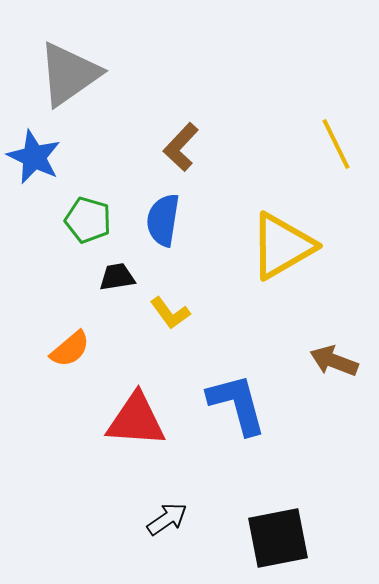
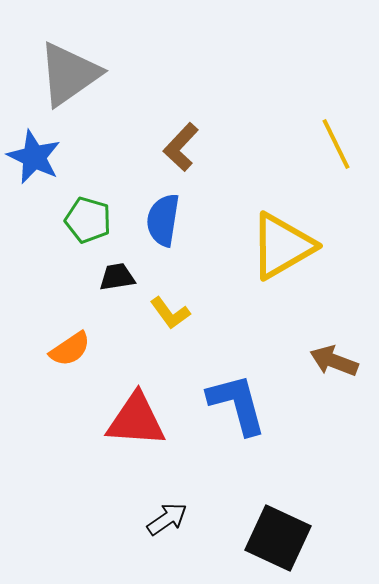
orange semicircle: rotated 6 degrees clockwise
black square: rotated 36 degrees clockwise
